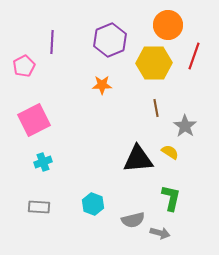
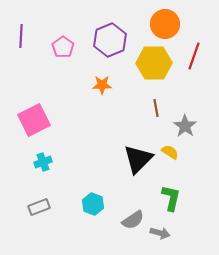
orange circle: moved 3 px left, 1 px up
purple line: moved 31 px left, 6 px up
pink pentagon: moved 39 px right, 19 px up; rotated 10 degrees counterclockwise
black triangle: rotated 40 degrees counterclockwise
gray rectangle: rotated 25 degrees counterclockwise
gray semicircle: rotated 20 degrees counterclockwise
